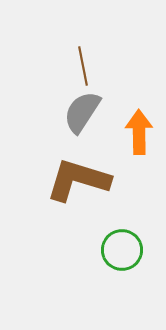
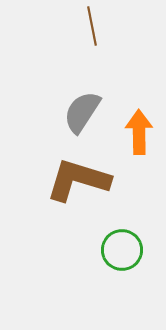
brown line: moved 9 px right, 40 px up
